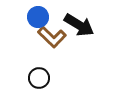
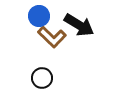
blue circle: moved 1 px right, 1 px up
black circle: moved 3 px right
